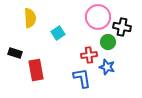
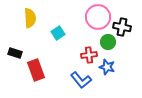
red rectangle: rotated 10 degrees counterclockwise
blue L-shape: moved 1 px left, 2 px down; rotated 150 degrees clockwise
